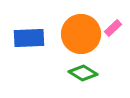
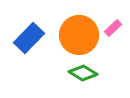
orange circle: moved 2 px left, 1 px down
blue rectangle: rotated 44 degrees counterclockwise
